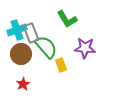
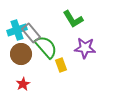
green L-shape: moved 6 px right
gray rectangle: rotated 18 degrees counterclockwise
